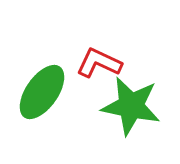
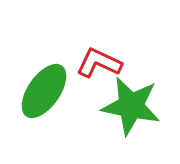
green ellipse: moved 2 px right, 1 px up
